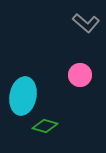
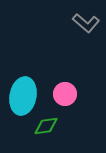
pink circle: moved 15 px left, 19 px down
green diamond: moved 1 px right; rotated 25 degrees counterclockwise
